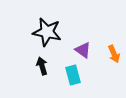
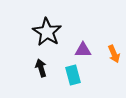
black star: rotated 20 degrees clockwise
purple triangle: rotated 36 degrees counterclockwise
black arrow: moved 1 px left, 2 px down
